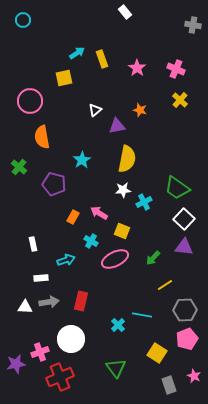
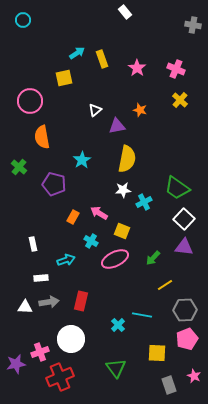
yellow square at (157, 353): rotated 30 degrees counterclockwise
